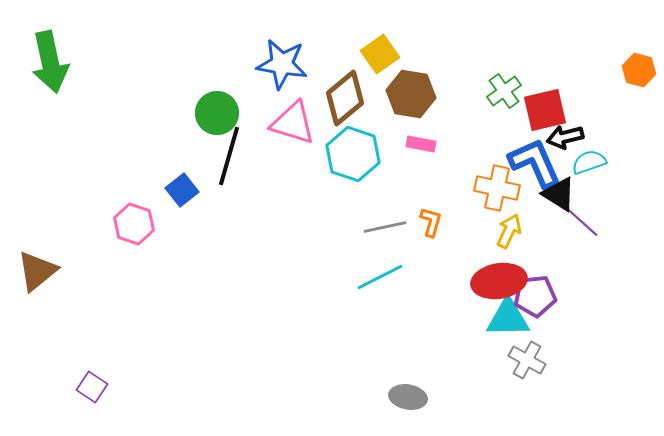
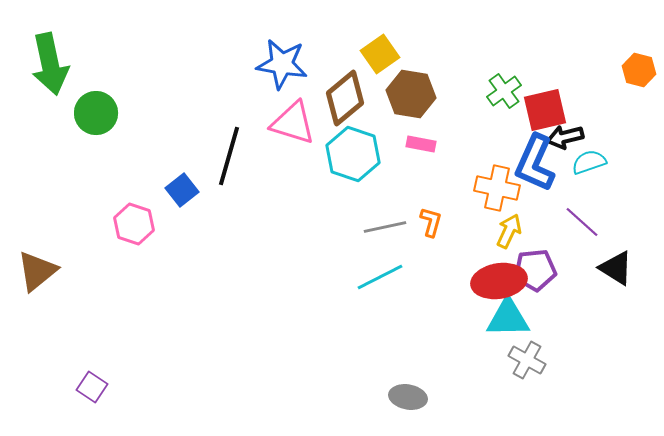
green arrow: moved 2 px down
green circle: moved 121 px left
blue L-shape: rotated 132 degrees counterclockwise
black triangle: moved 57 px right, 74 px down
purple pentagon: moved 26 px up
